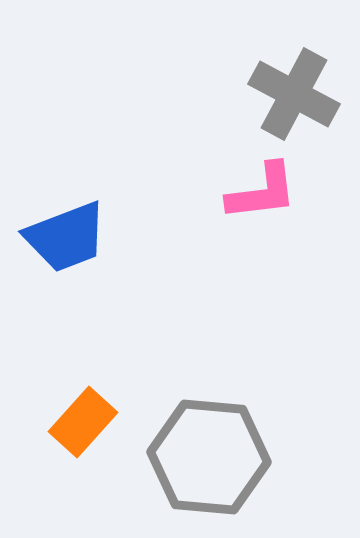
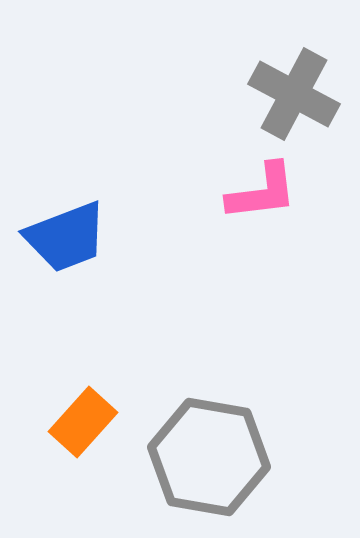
gray hexagon: rotated 5 degrees clockwise
